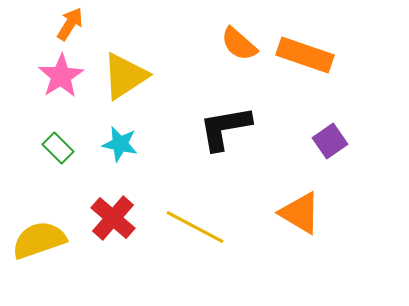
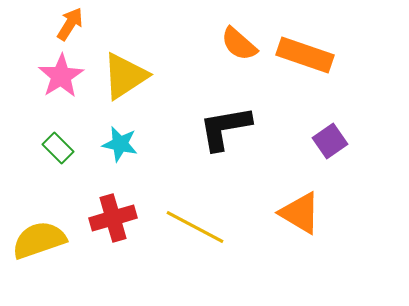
red cross: rotated 33 degrees clockwise
